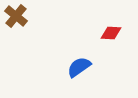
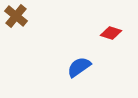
red diamond: rotated 15 degrees clockwise
